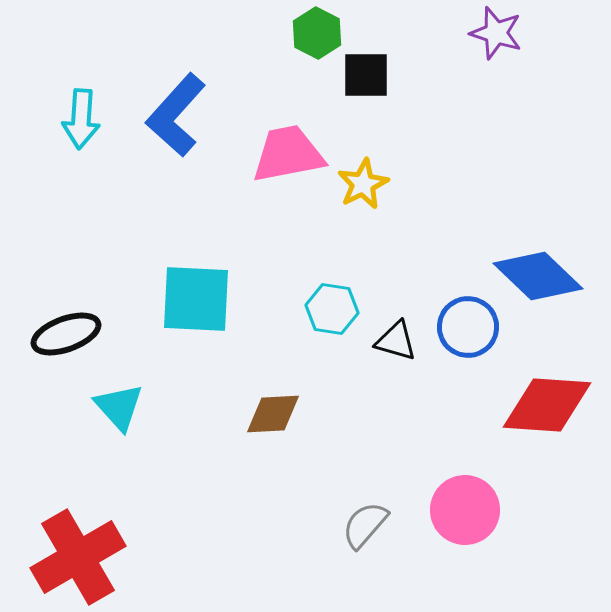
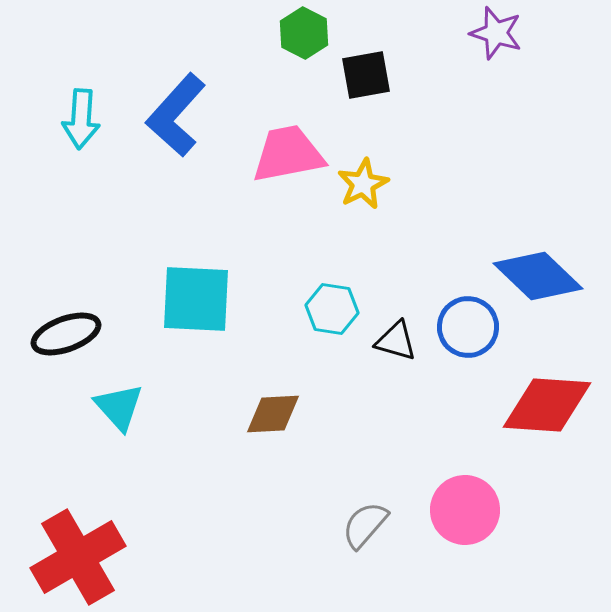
green hexagon: moved 13 px left
black square: rotated 10 degrees counterclockwise
